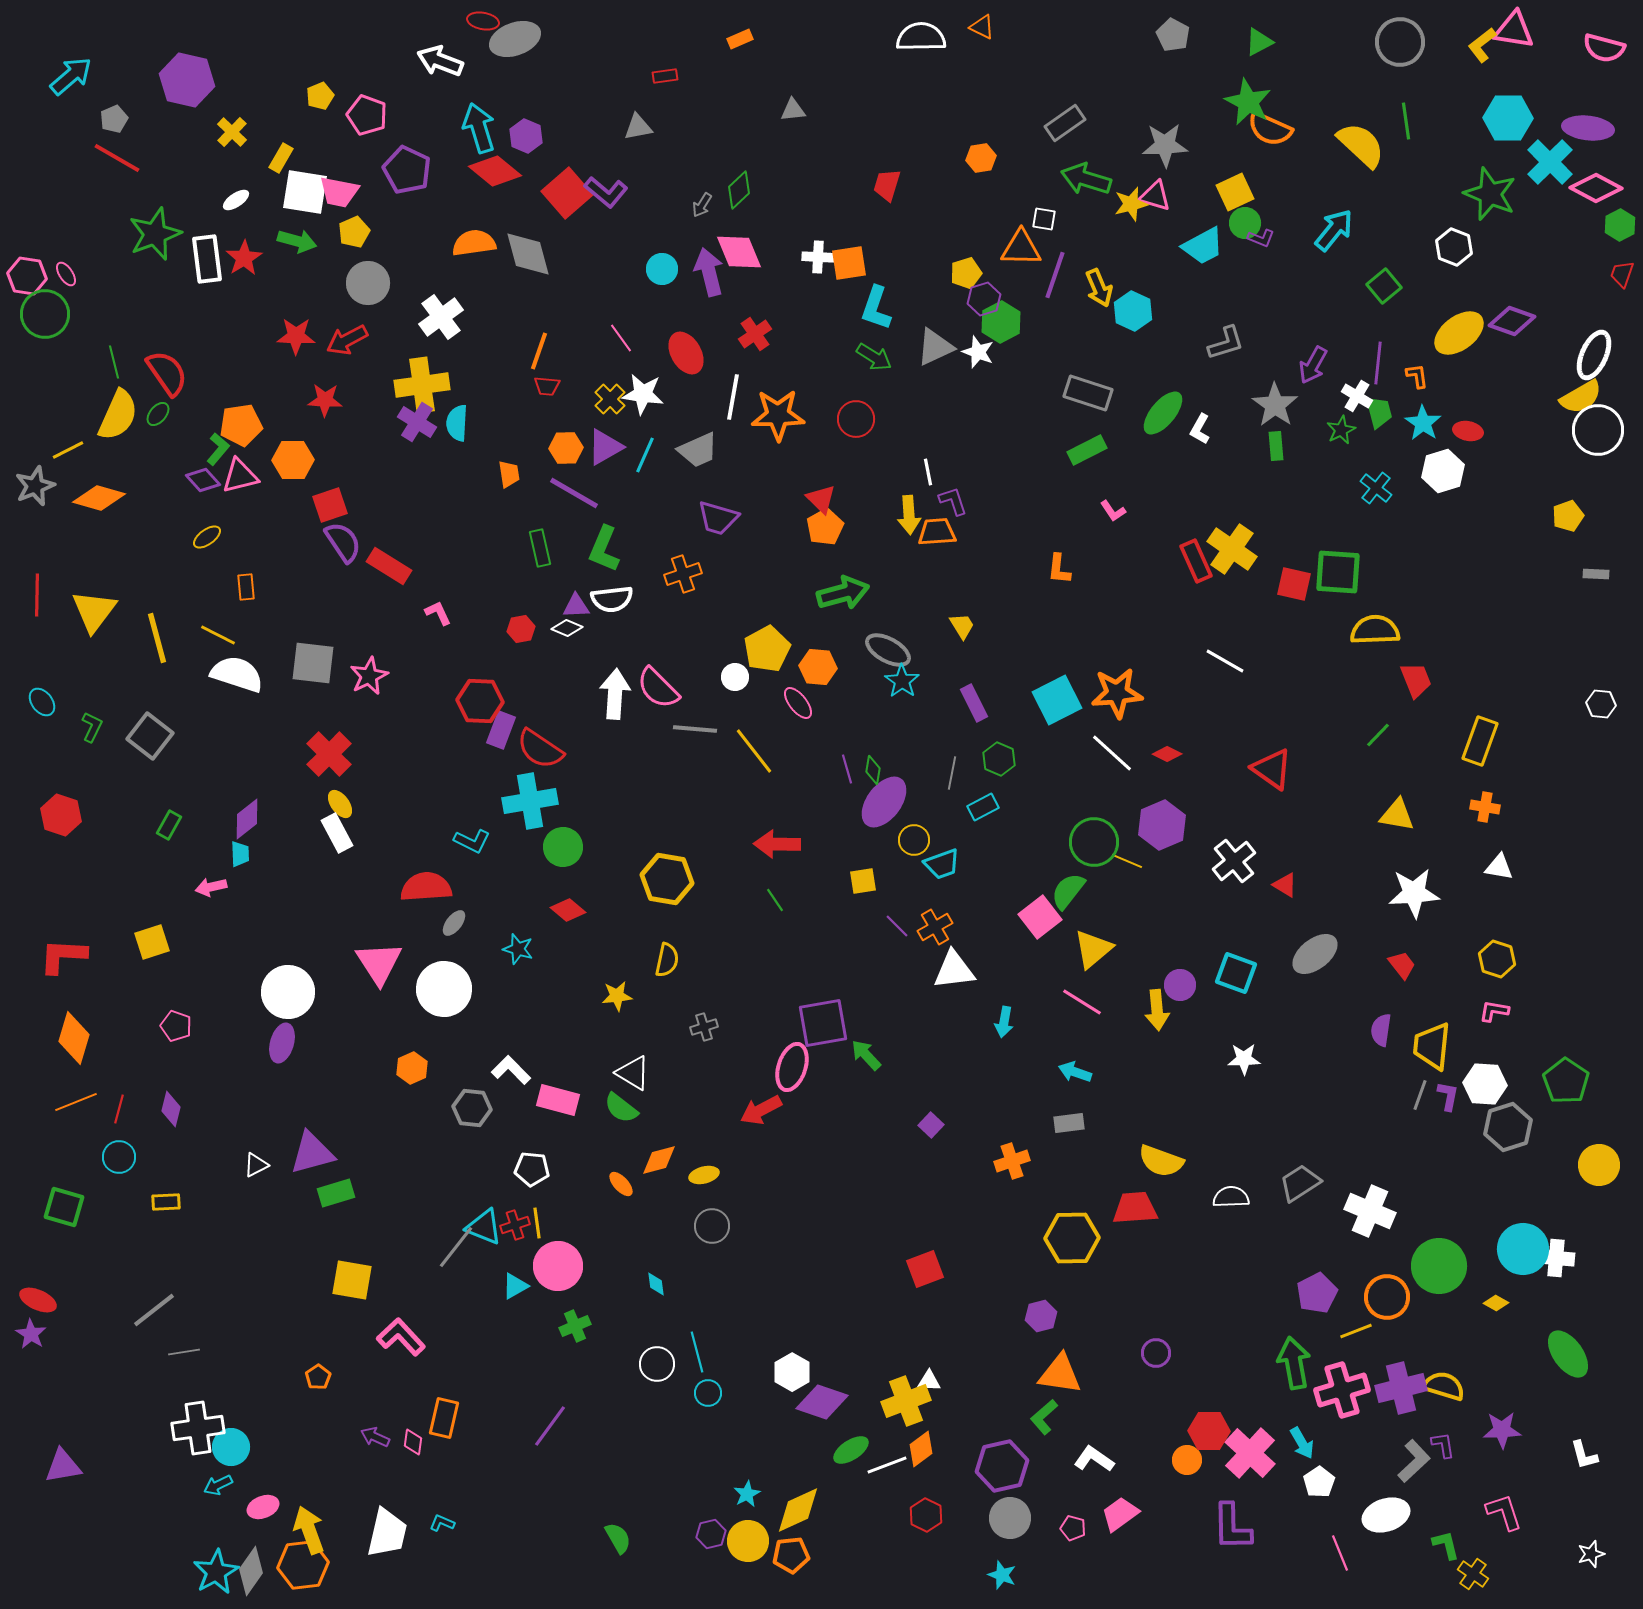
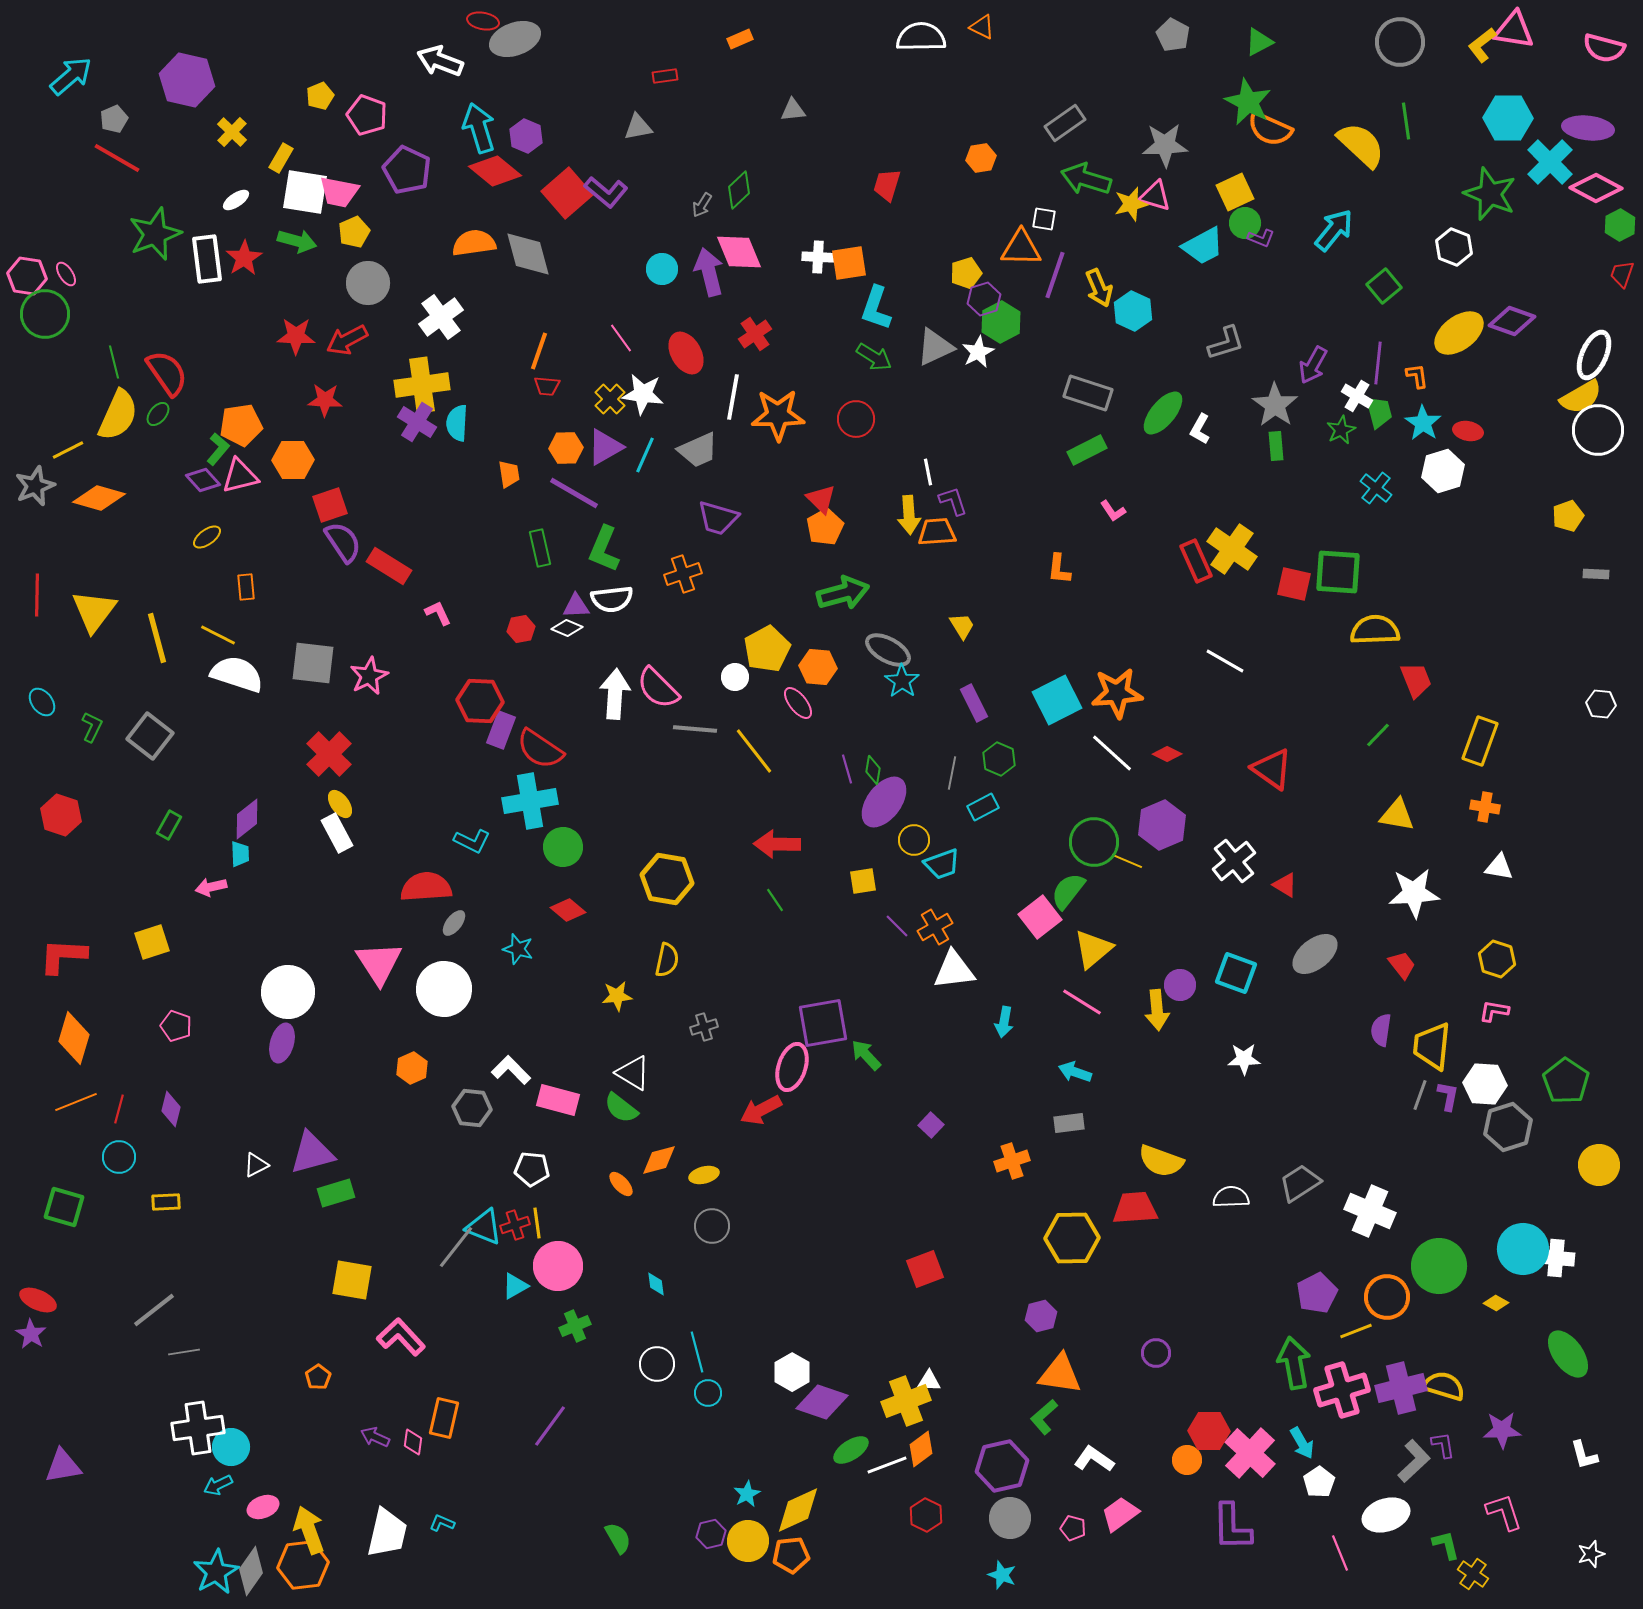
white star at (978, 352): rotated 24 degrees clockwise
